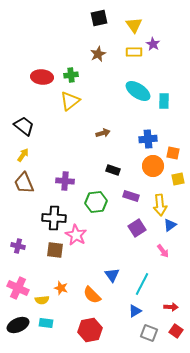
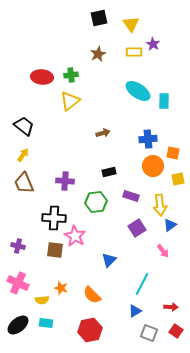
yellow triangle at (134, 25): moved 3 px left, 1 px up
black rectangle at (113, 170): moved 4 px left, 2 px down; rotated 32 degrees counterclockwise
pink star at (76, 235): moved 1 px left, 1 px down
blue triangle at (112, 275): moved 3 px left, 15 px up; rotated 21 degrees clockwise
pink cross at (18, 288): moved 5 px up
black ellipse at (18, 325): rotated 15 degrees counterclockwise
